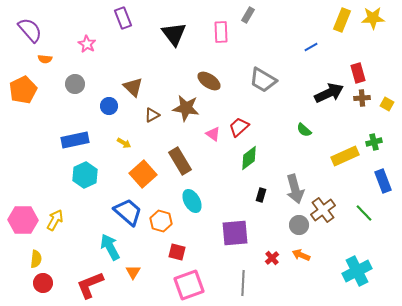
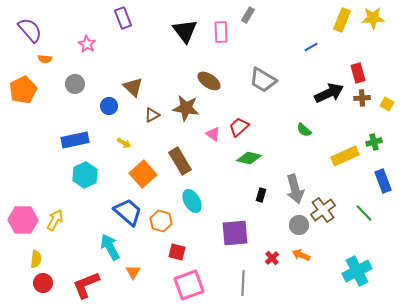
black triangle at (174, 34): moved 11 px right, 3 px up
green diamond at (249, 158): rotated 50 degrees clockwise
red L-shape at (90, 285): moved 4 px left
